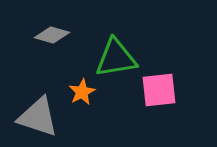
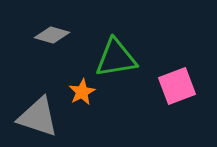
pink square: moved 18 px right, 4 px up; rotated 15 degrees counterclockwise
